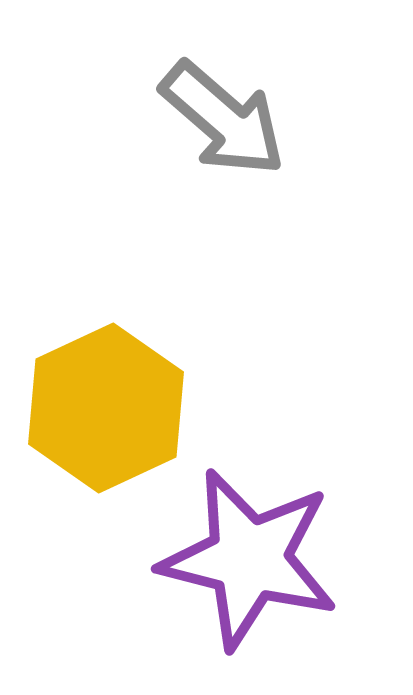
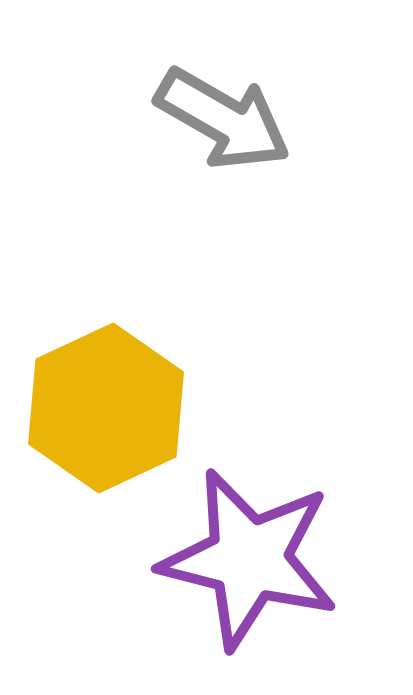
gray arrow: rotated 11 degrees counterclockwise
